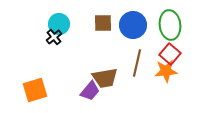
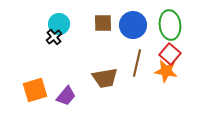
orange star: rotated 15 degrees clockwise
purple trapezoid: moved 24 px left, 5 px down
